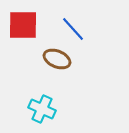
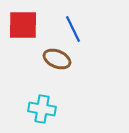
blue line: rotated 16 degrees clockwise
cyan cross: rotated 16 degrees counterclockwise
